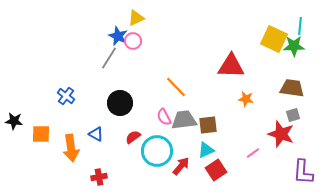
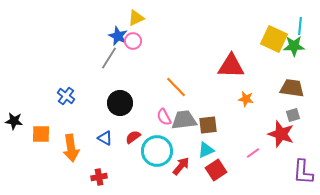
blue triangle: moved 9 px right, 4 px down
